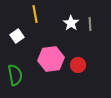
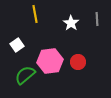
gray line: moved 7 px right, 5 px up
white square: moved 9 px down
pink hexagon: moved 1 px left, 2 px down
red circle: moved 3 px up
green semicircle: moved 10 px right; rotated 120 degrees counterclockwise
